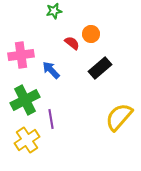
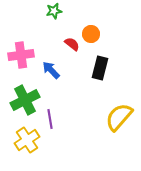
red semicircle: moved 1 px down
black rectangle: rotated 35 degrees counterclockwise
purple line: moved 1 px left
